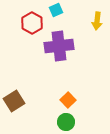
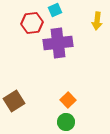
cyan square: moved 1 px left
red hexagon: rotated 25 degrees clockwise
purple cross: moved 1 px left, 3 px up
